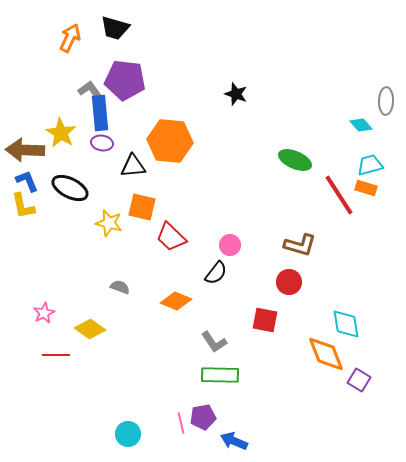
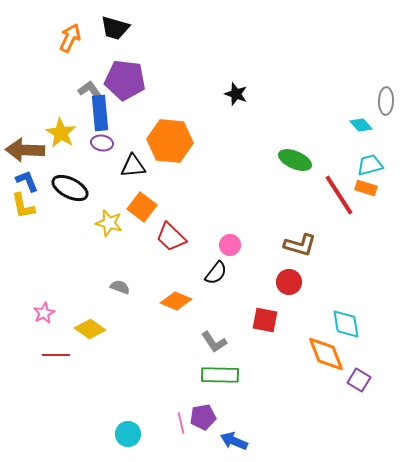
orange square at (142, 207): rotated 24 degrees clockwise
